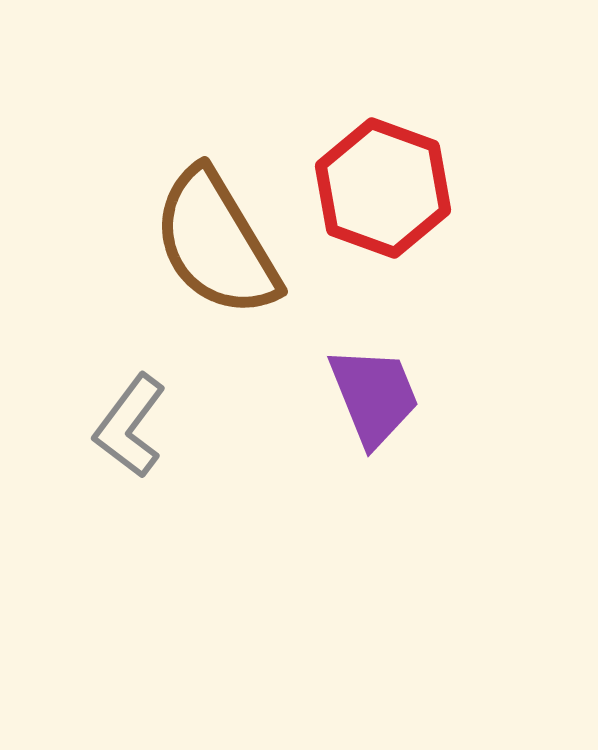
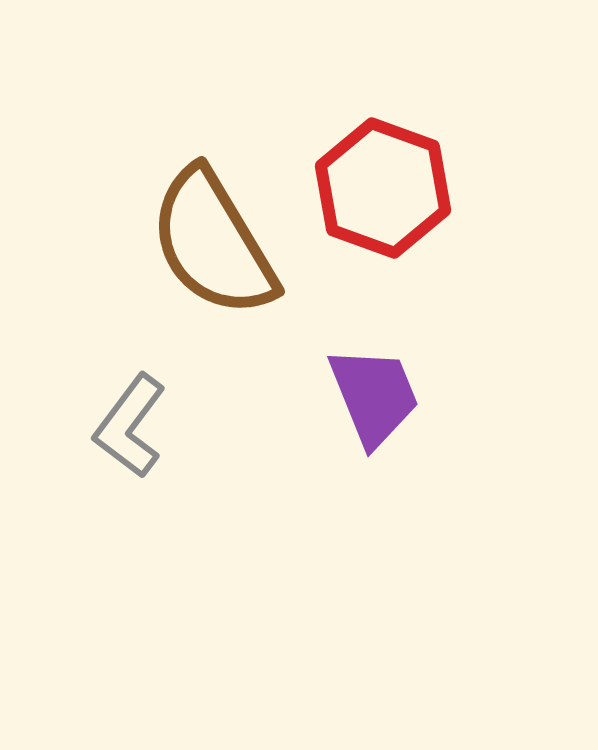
brown semicircle: moved 3 px left
